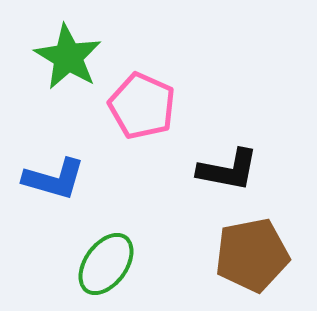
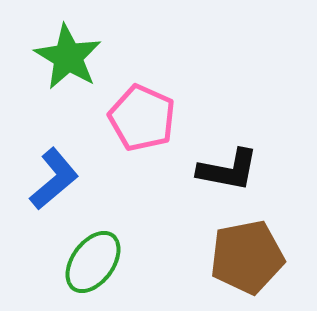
pink pentagon: moved 12 px down
blue L-shape: rotated 56 degrees counterclockwise
brown pentagon: moved 5 px left, 2 px down
green ellipse: moved 13 px left, 2 px up
